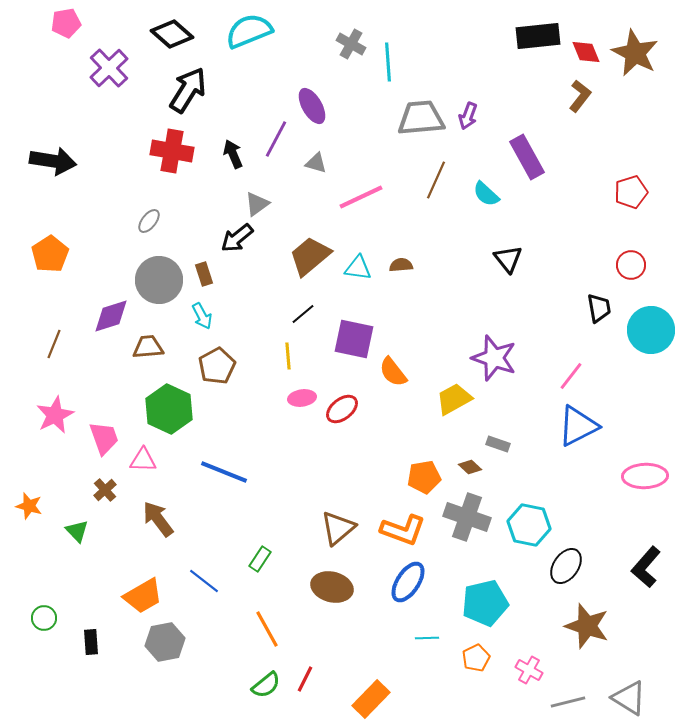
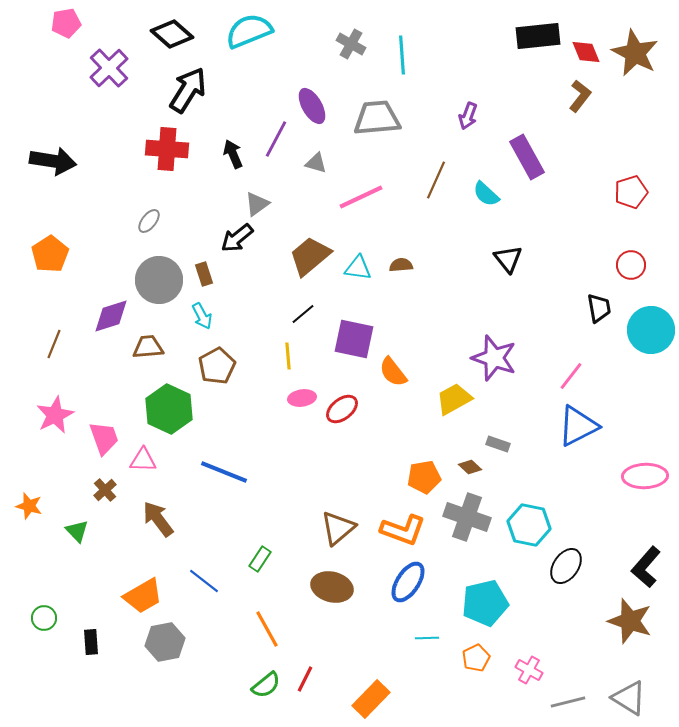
cyan line at (388, 62): moved 14 px right, 7 px up
gray trapezoid at (421, 118): moved 44 px left
red cross at (172, 151): moved 5 px left, 2 px up; rotated 6 degrees counterclockwise
brown star at (587, 626): moved 43 px right, 5 px up
